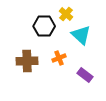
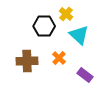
cyan triangle: moved 2 px left
orange cross: rotated 24 degrees counterclockwise
